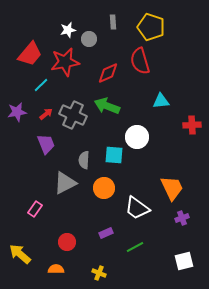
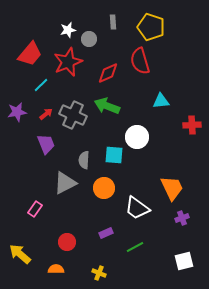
red star: moved 3 px right; rotated 12 degrees counterclockwise
